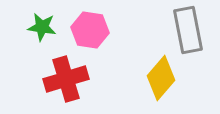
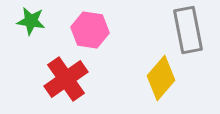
green star: moved 11 px left, 6 px up
red cross: rotated 18 degrees counterclockwise
